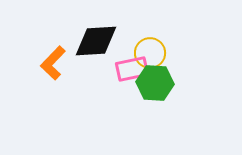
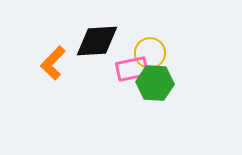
black diamond: moved 1 px right
